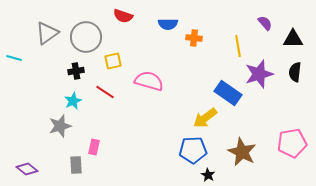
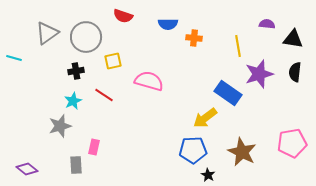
purple semicircle: moved 2 px right, 1 px down; rotated 42 degrees counterclockwise
black triangle: rotated 10 degrees clockwise
red line: moved 1 px left, 3 px down
